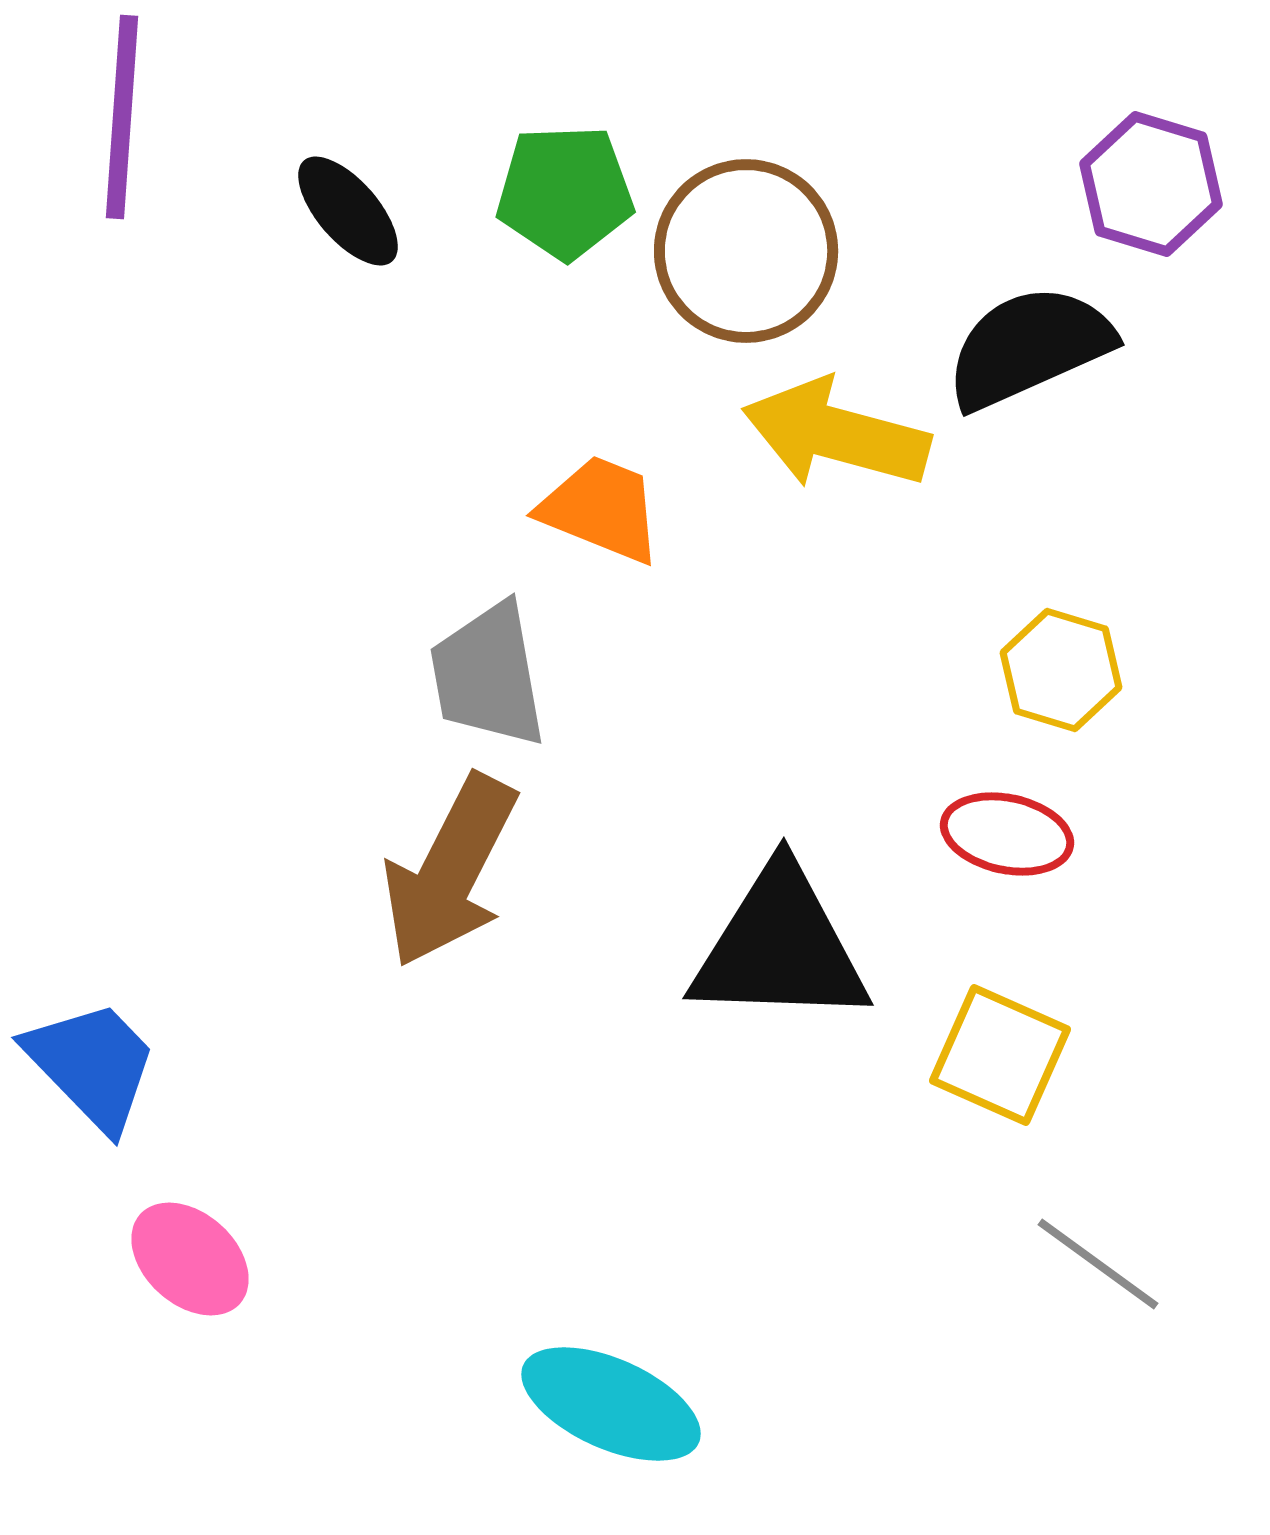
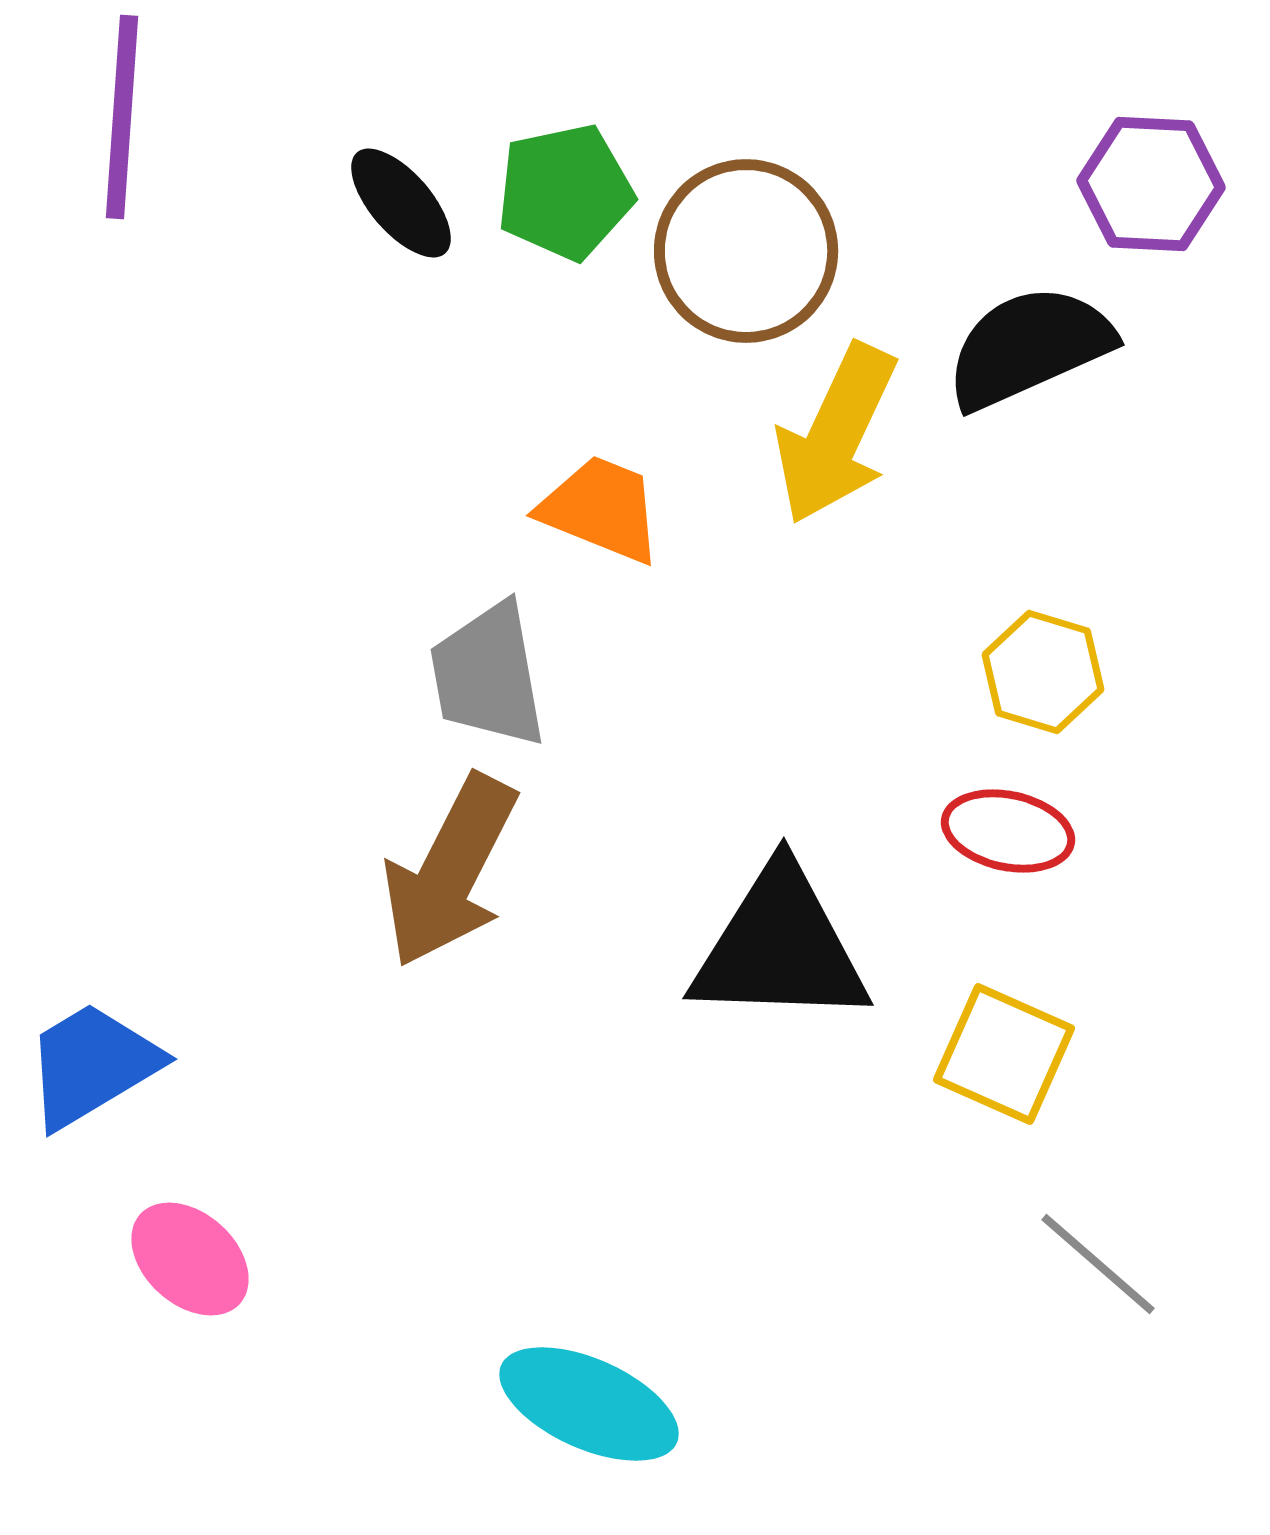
purple hexagon: rotated 14 degrees counterclockwise
green pentagon: rotated 10 degrees counterclockwise
black ellipse: moved 53 px right, 8 px up
yellow arrow: rotated 80 degrees counterclockwise
yellow hexagon: moved 18 px left, 2 px down
red ellipse: moved 1 px right, 3 px up
yellow square: moved 4 px right, 1 px up
blue trapezoid: rotated 77 degrees counterclockwise
gray line: rotated 5 degrees clockwise
cyan ellipse: moved 22 px left
